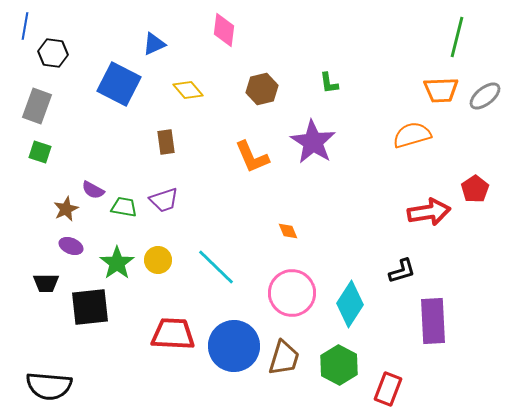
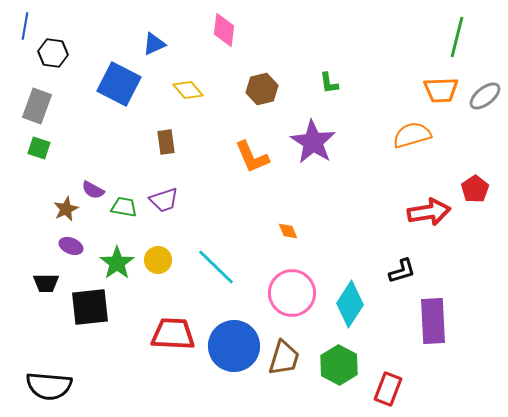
green square: moved 1 px left, 4 px up
